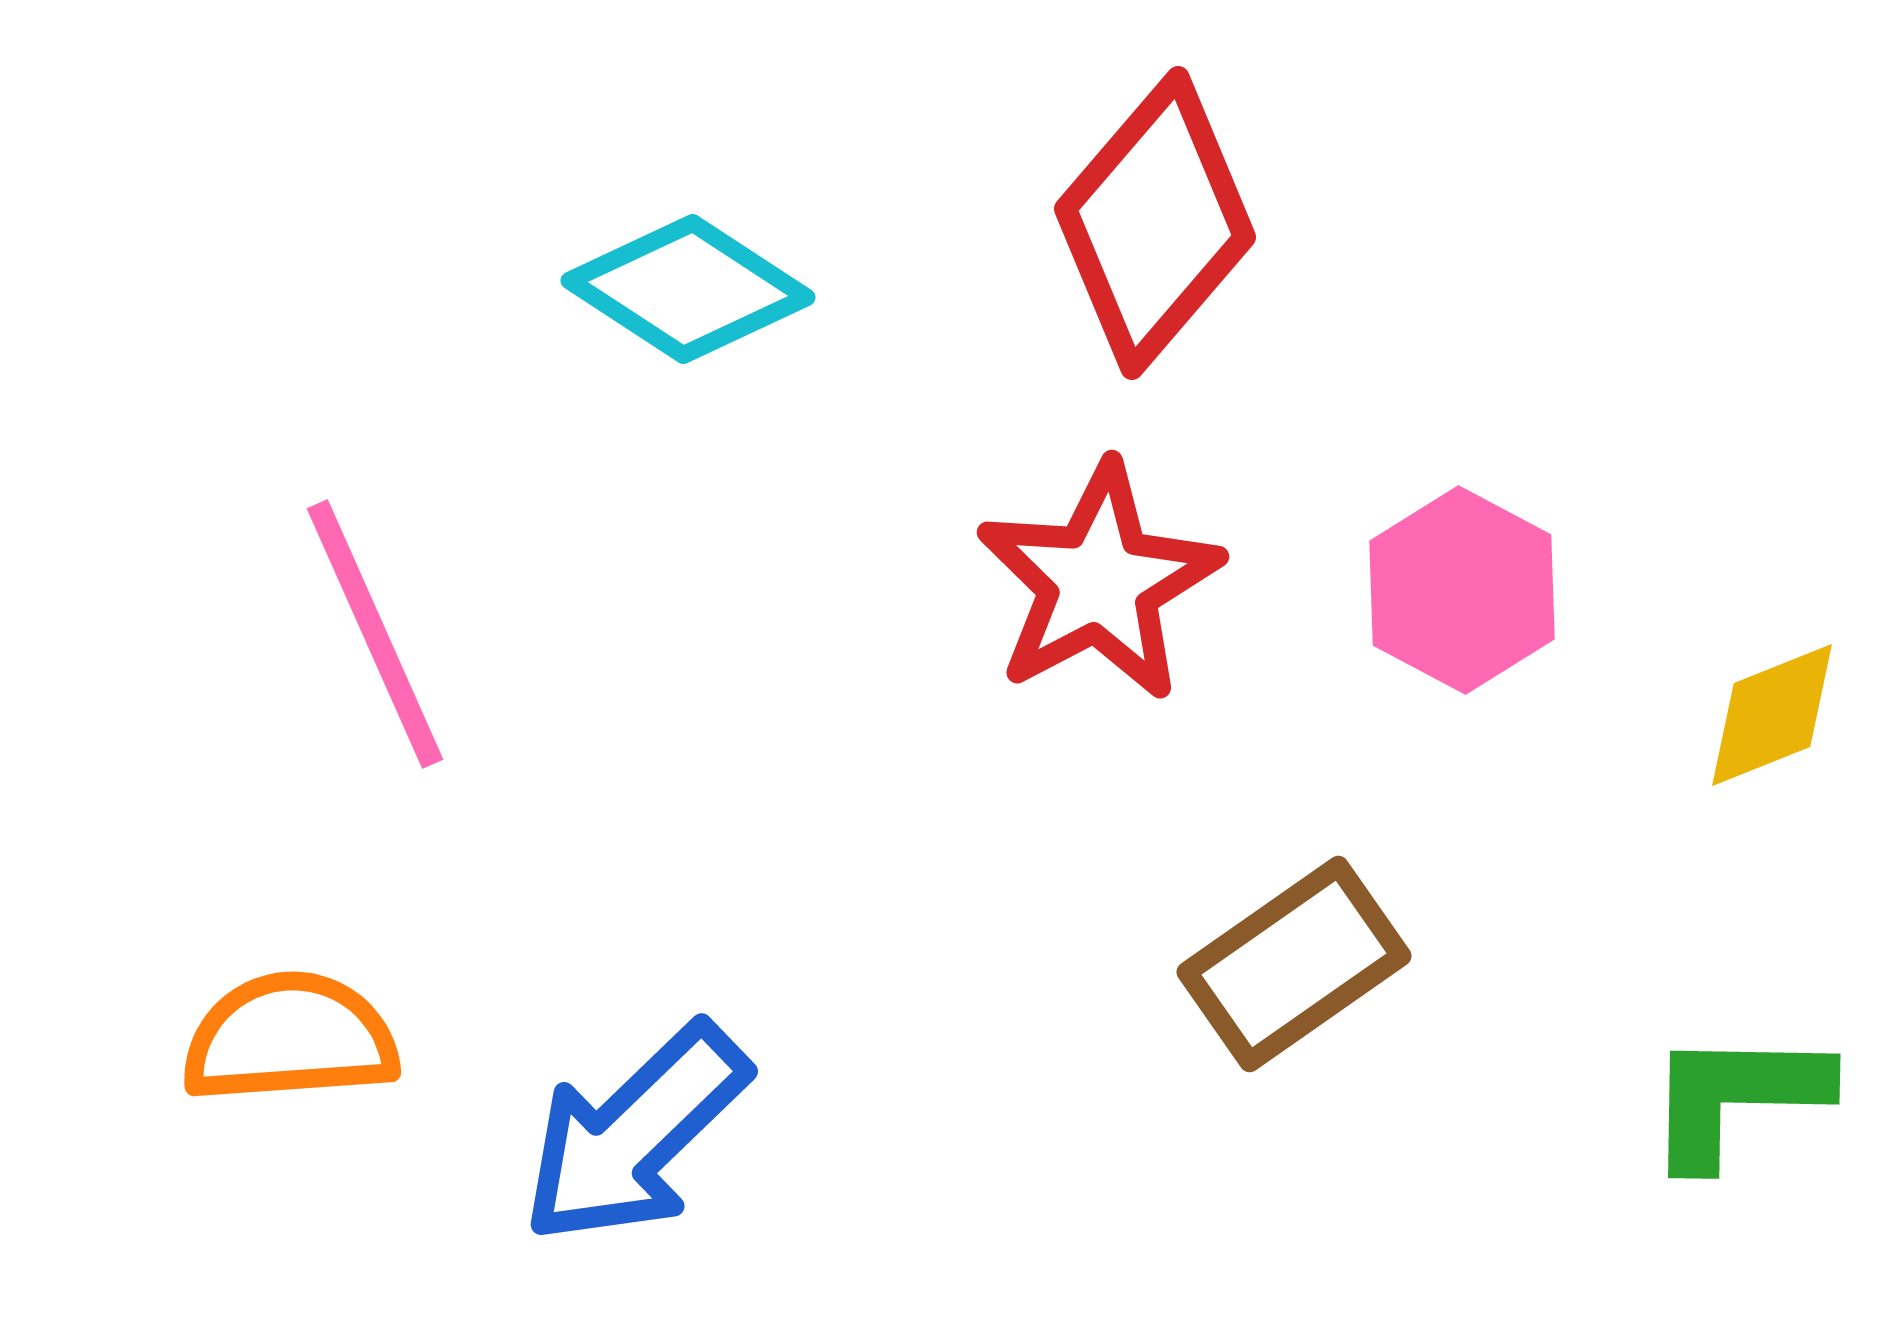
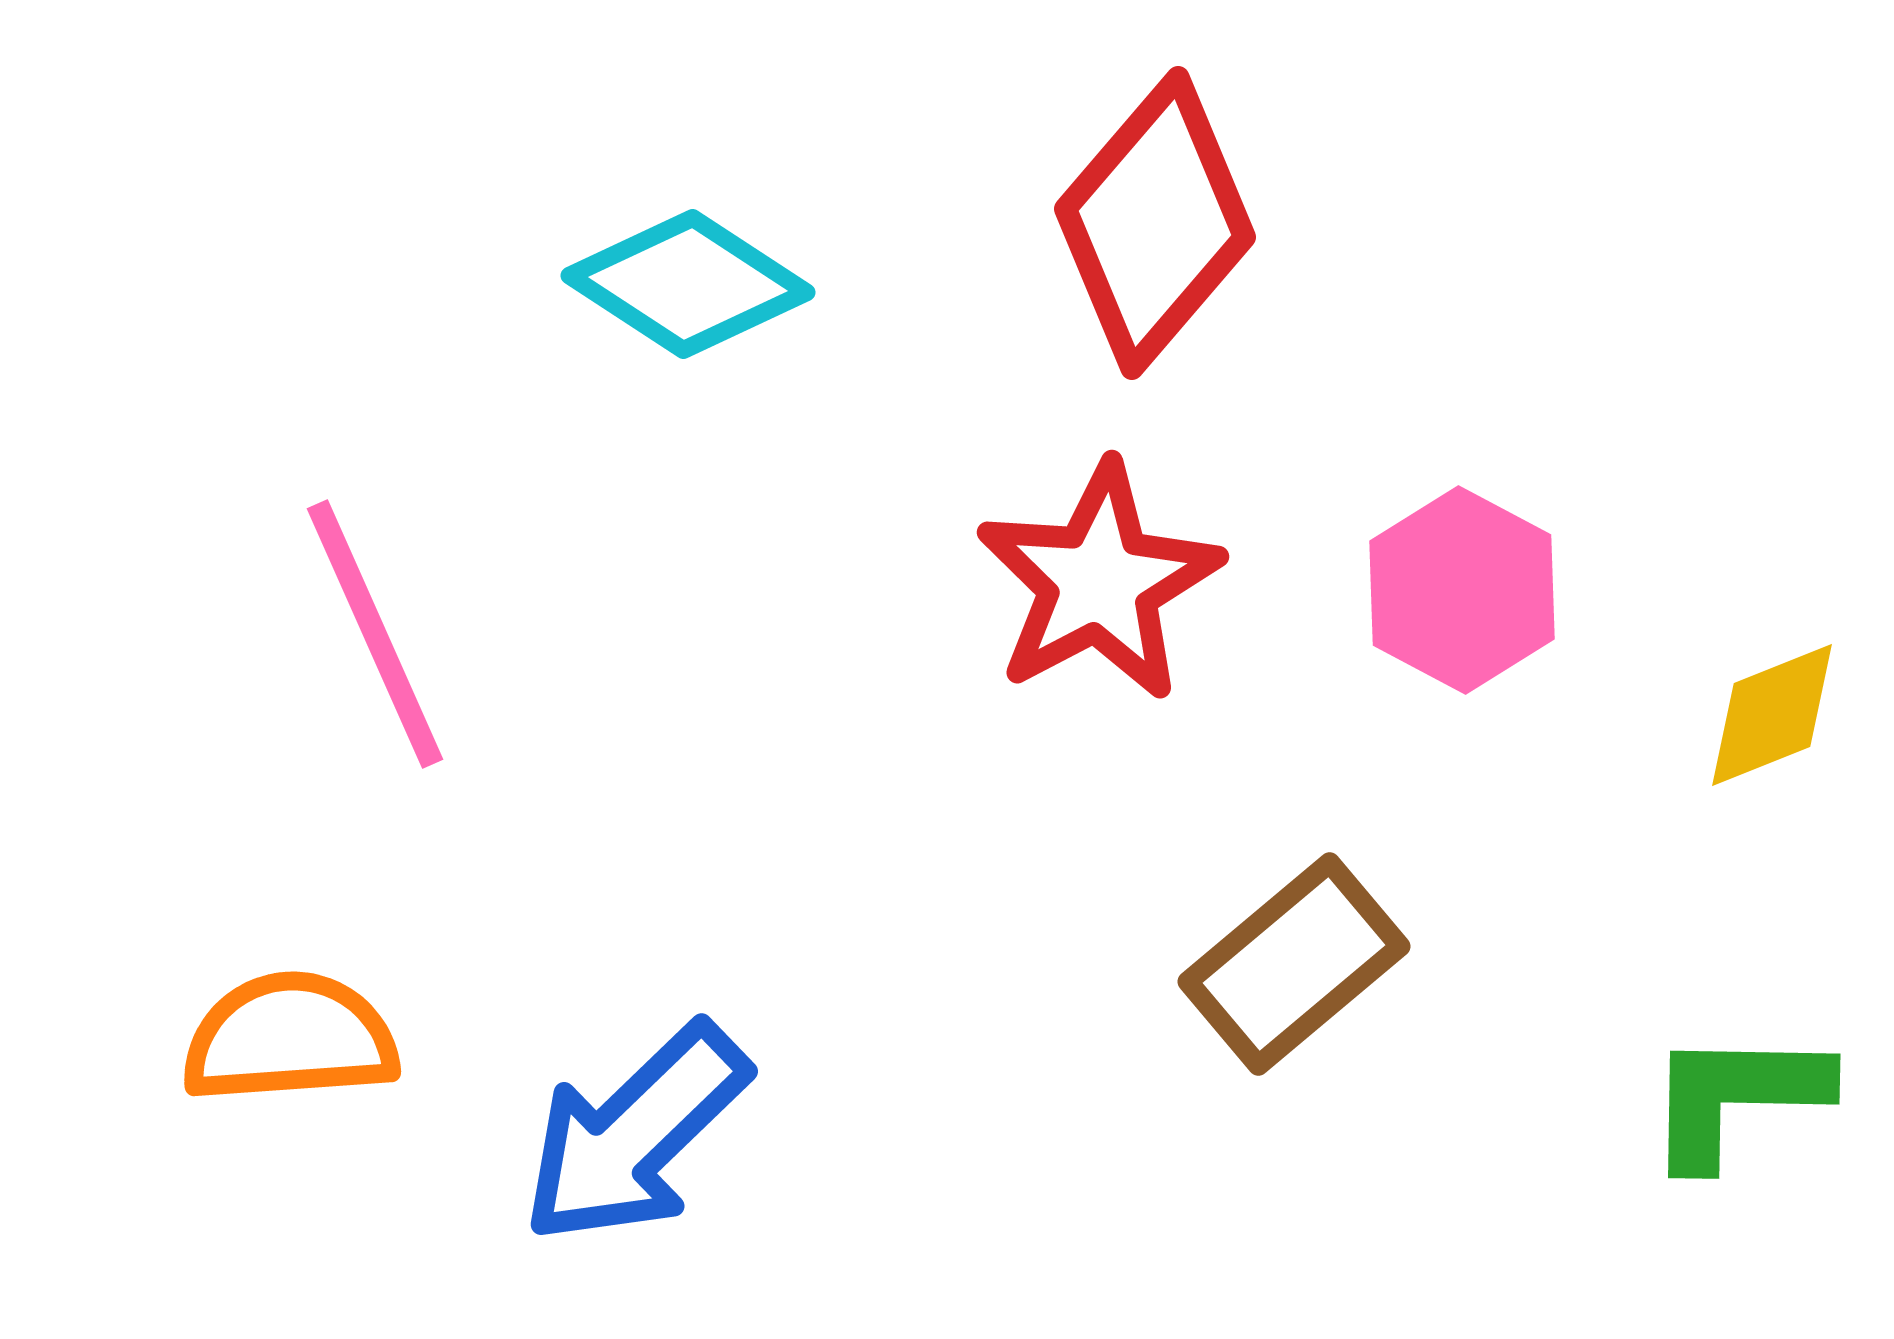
cyan diamond: moved 5 px up
brown rectangle: rotated 5 degrees counterclockwise
